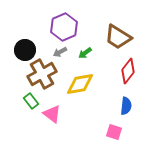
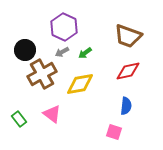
purple hexagon: rotated 12 degrees counterclockwise
brown trapezoid: moved 10 px right, 1 px up; rotated 12 degrees counterclockwise
gray arrow: moved 2 px right
red diamond: rotated 40 degrees clockwise
green rectangle: moved 12 px left, 18 px down
